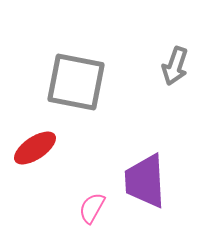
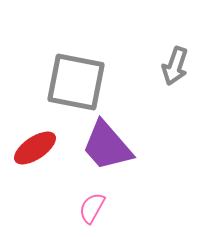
purple trapezoid: moved 38 px left, 35 px up; rotated 38 degrees counterclockwise
